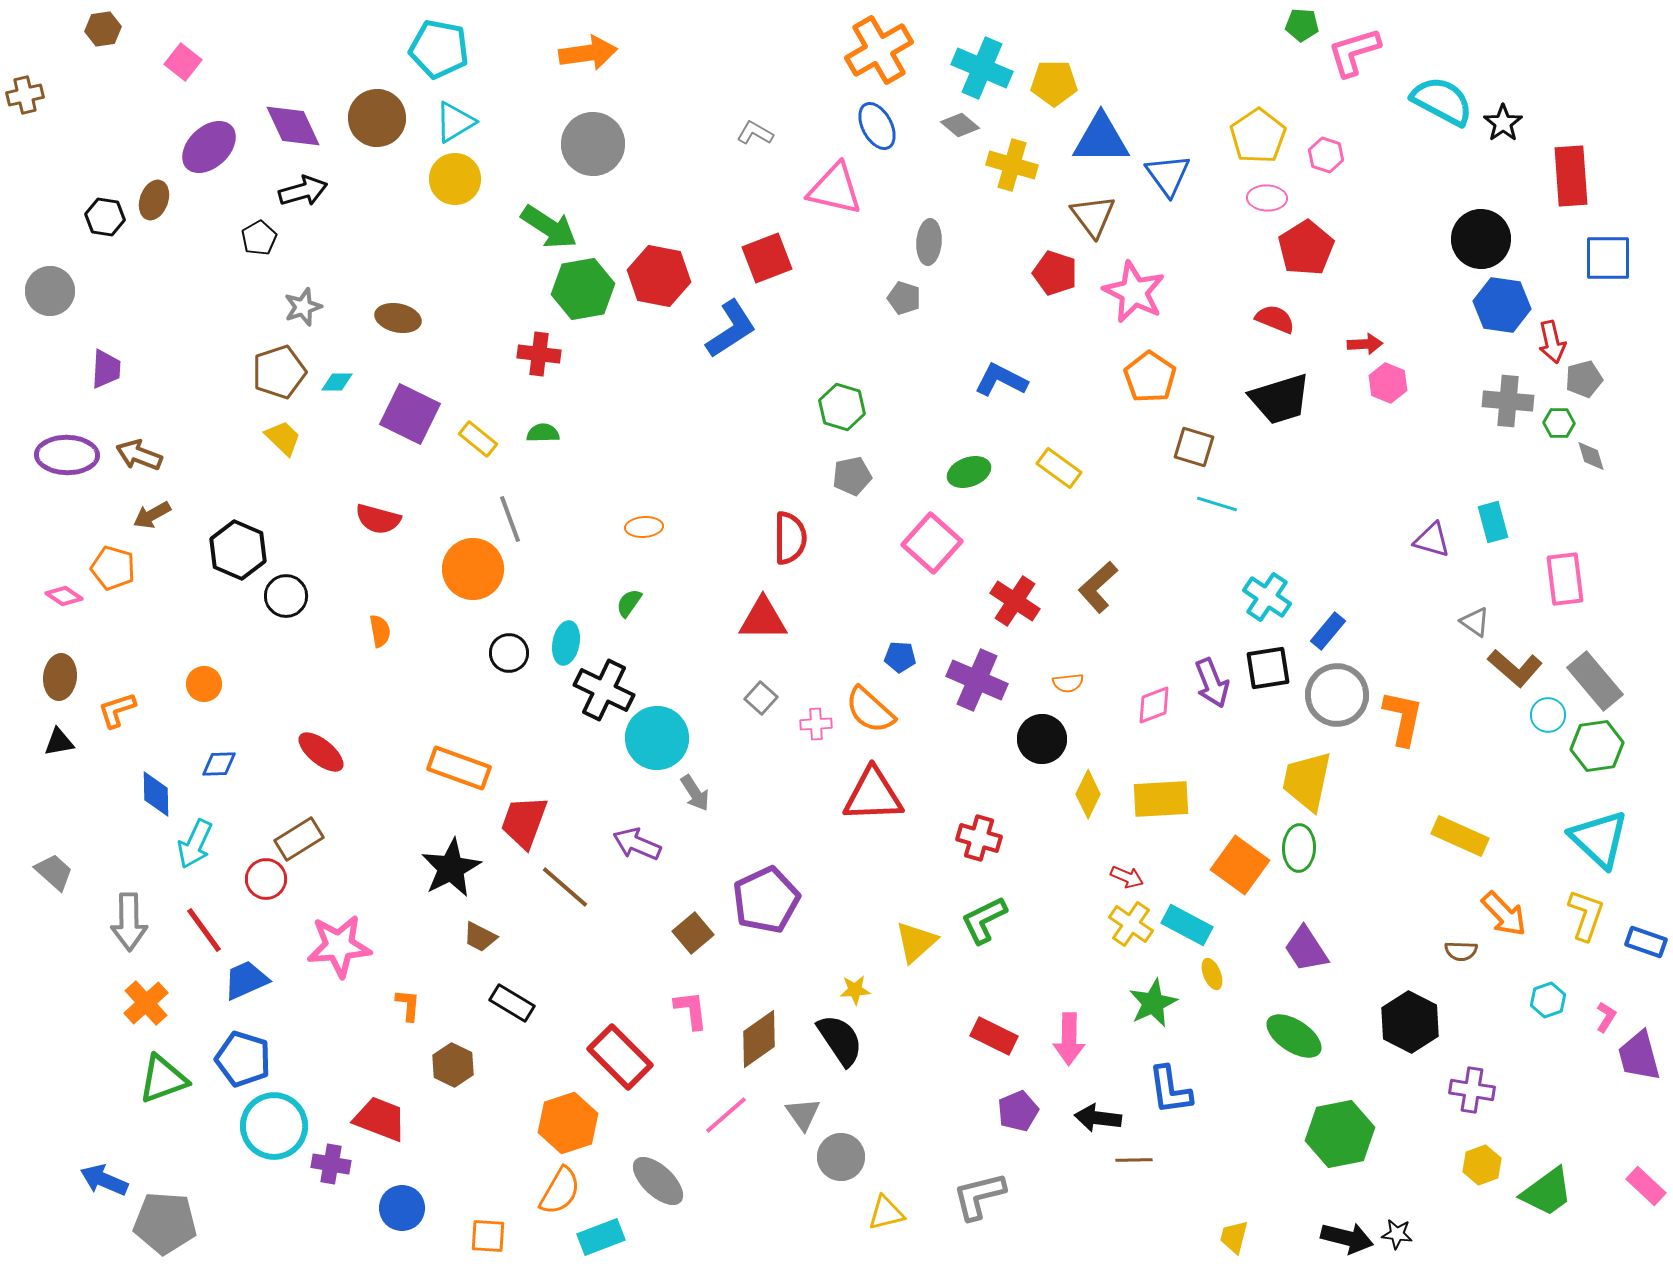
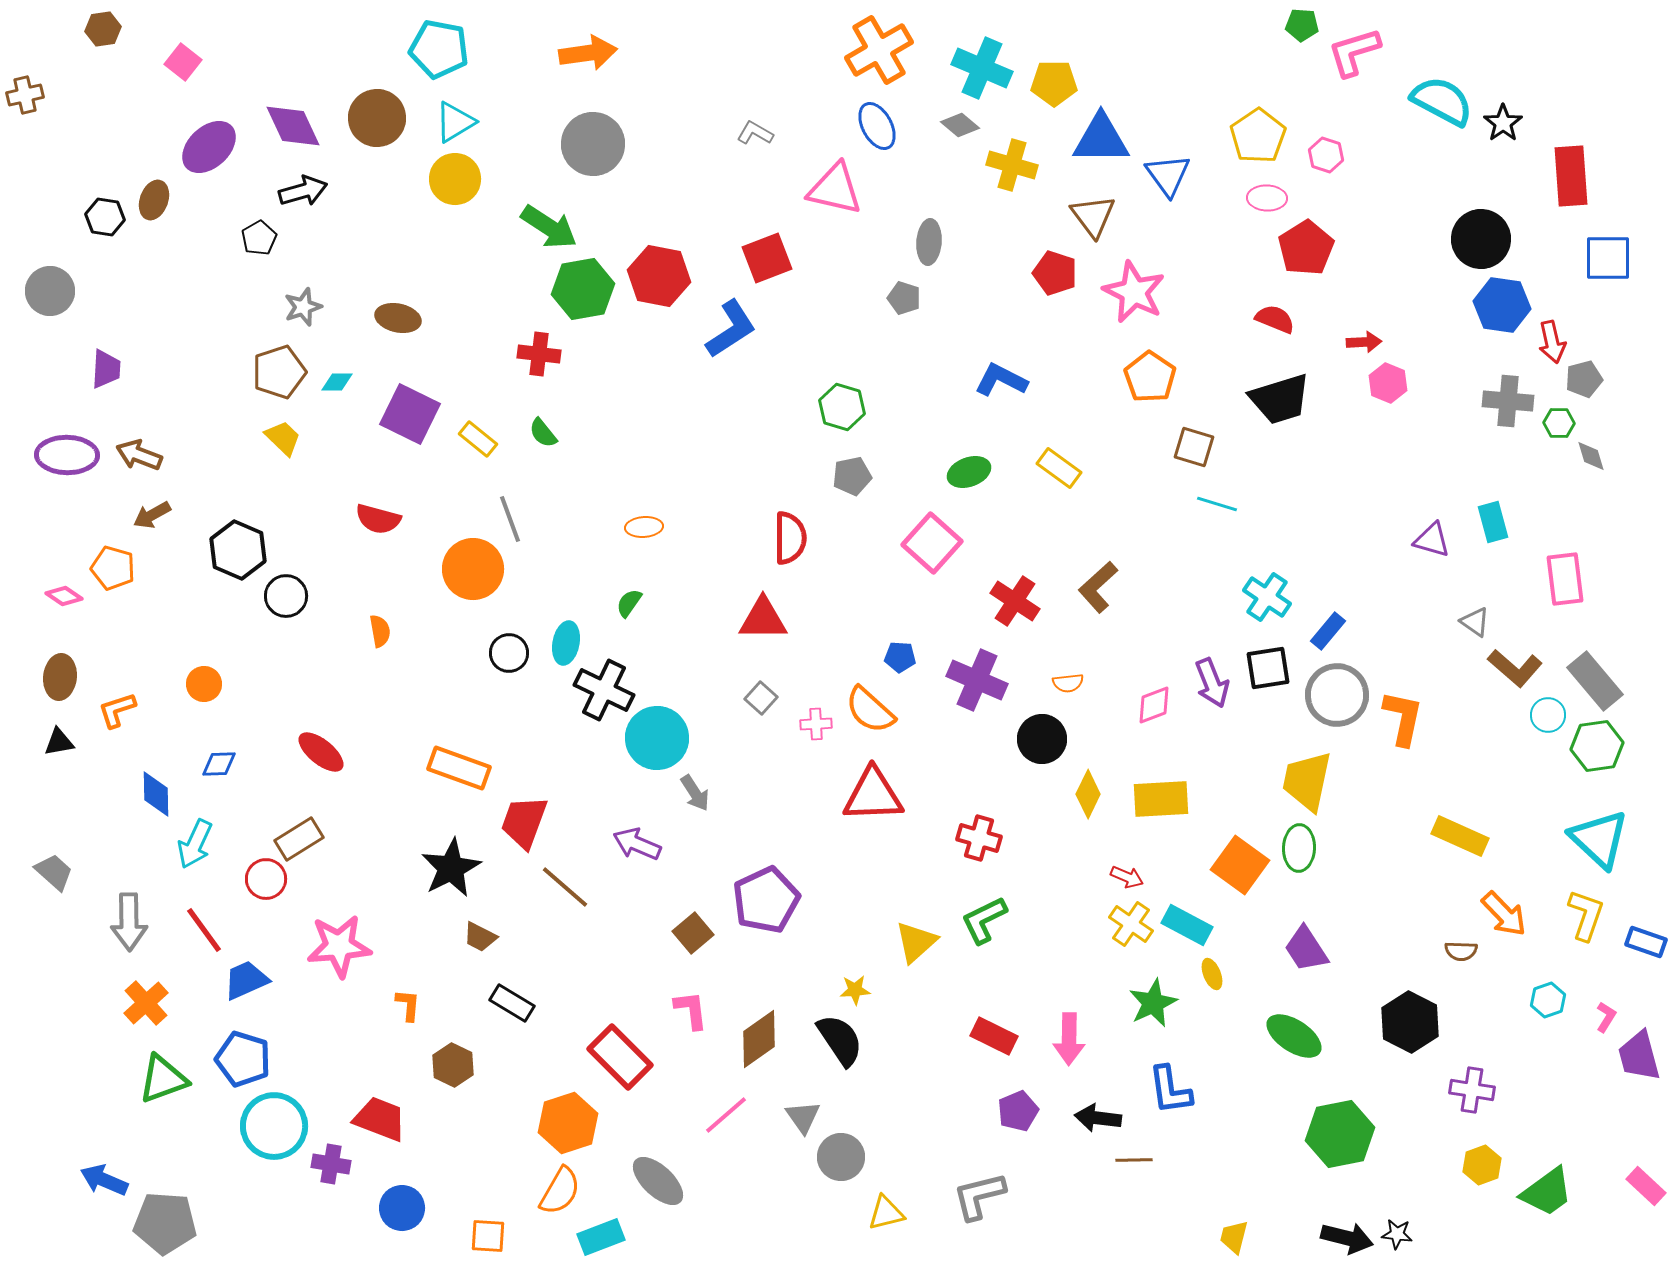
red arrow at (1365, 344): moved 1 px left, 2 px up
green semicircle at (543, 433): rotated 128 degrees counterclockwise
gray triangle at (803, 1114): moved 3 px down
